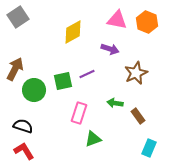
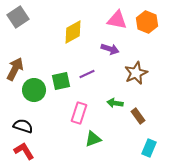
green square: moved 2 px left
